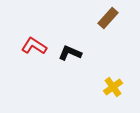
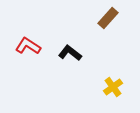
red L-shape: moved 6 px left
black L-shape: rotated 15 degrees clockwise
